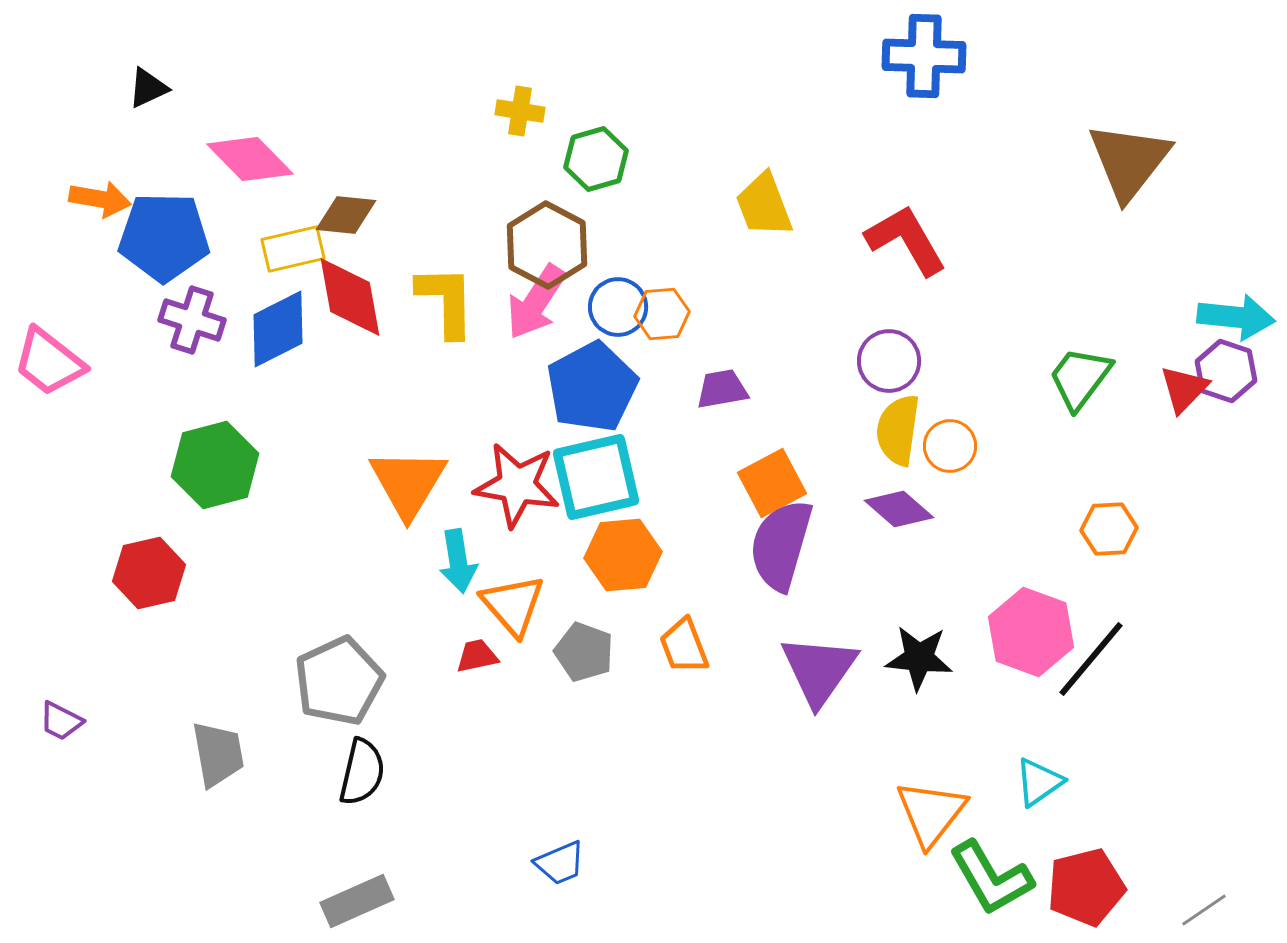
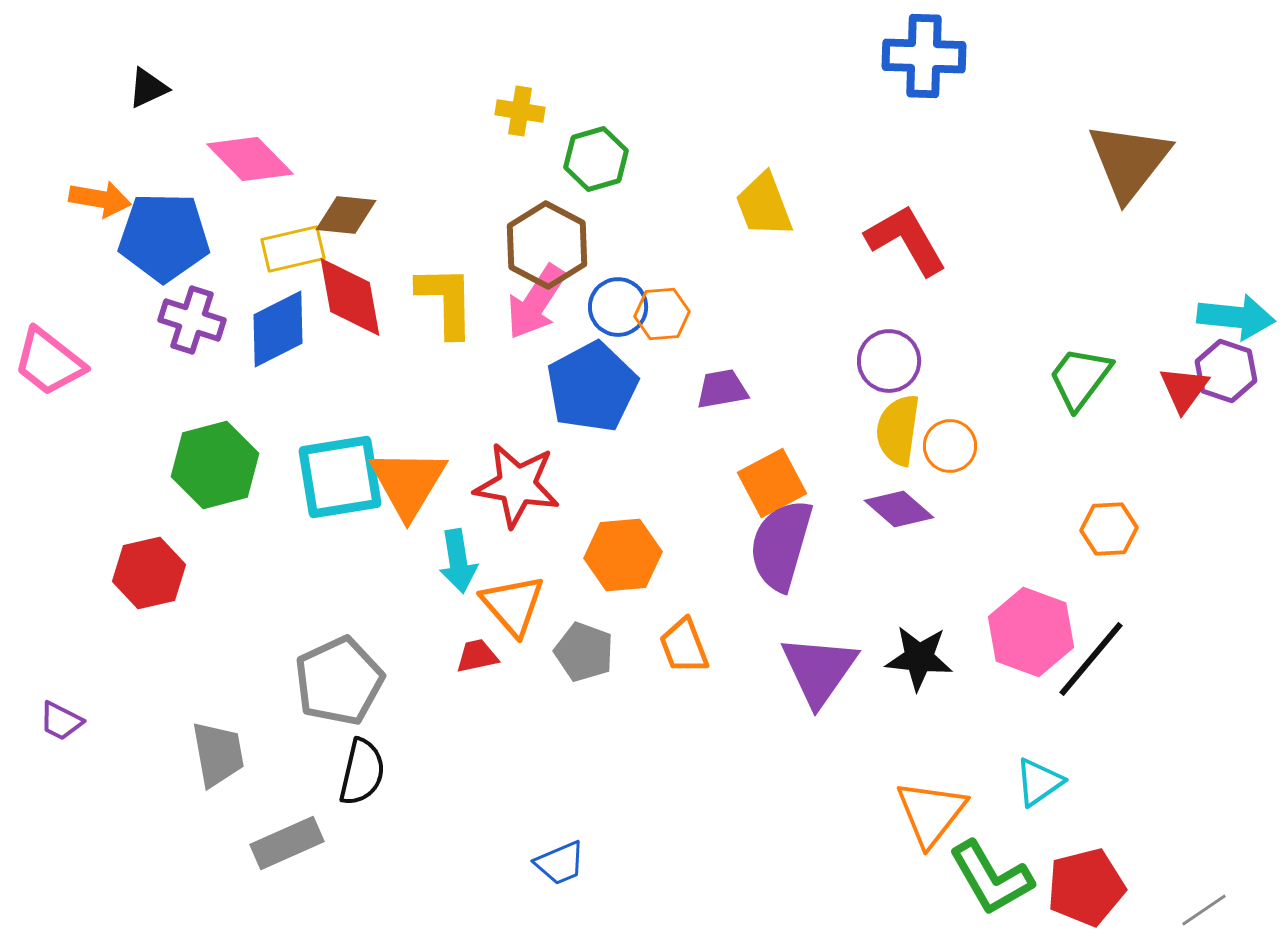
red triangle at (1184, 389): rotated 8 degrees counterclockwise
cyan square at (596, 477): moved 256 px left; rotated 4 degrees clockwise
gray rectangle at (357, 901): moved 70 px left, 58 px up
